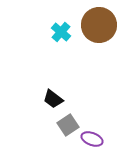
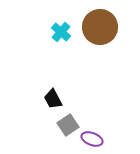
brown circle: moved 1 px right, 2 px down
black trapezoid: rotated 25 degrees clockwise
